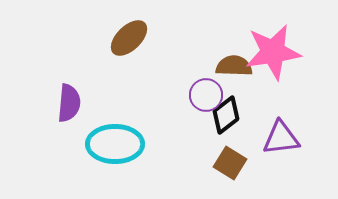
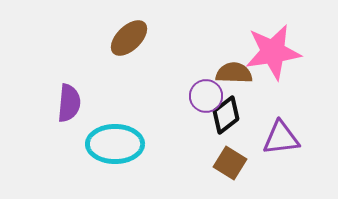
brown semicircle: moved 7 px down
purple circle: moved 1 px down
